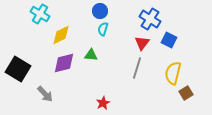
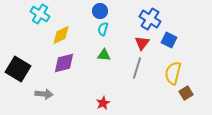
green triangle: moved 13 px right
gray arrow: moved 1 px left; rotated 42 degrees counterclockwise
